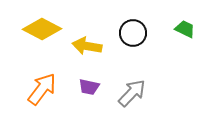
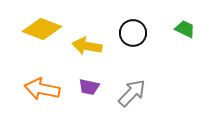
yellow diamond: rotated 6 degrees counterclockwise
orange arrow: rotated 116 degrees counterclockwise
